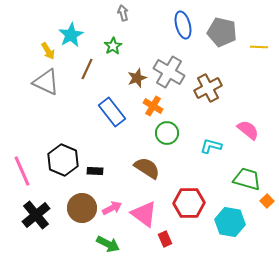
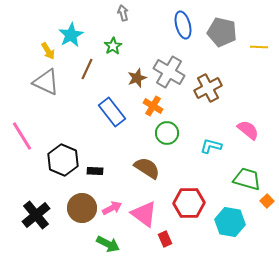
pink line: moved 35 px up; rotated 8 degrees counterclockwise
